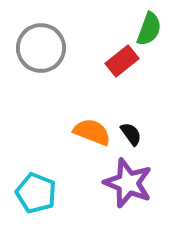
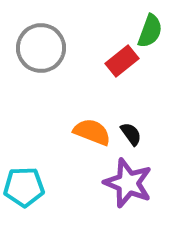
green semicircle: moved 1 px right, 2 px down
cyan pentagon: moved 12 px left, 6 px up; rotated 24 degrees counterclockwise
